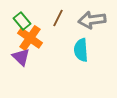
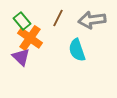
cyan semicircle: moved 4 px left; rotated 15 degrees counterclockwise
